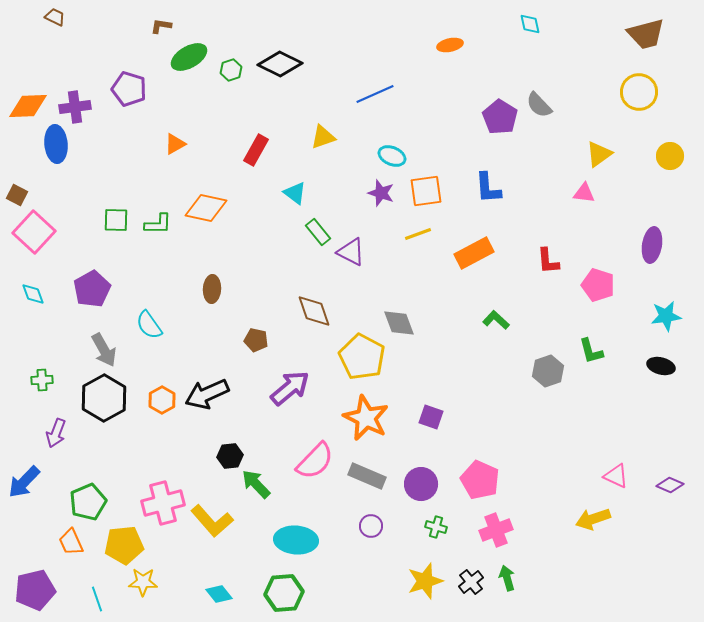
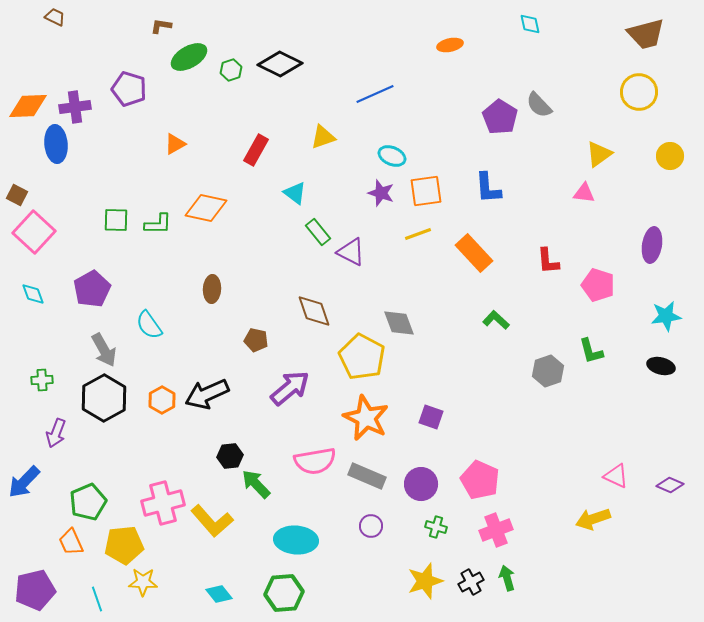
orange rectangle at (474, 253): rotated 75 degrees clockwise
pink semicircle at (315, 461): rotated 36 degrees clockwise
black cross at (471, 582): rotated 10 degrees clockwise
